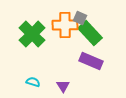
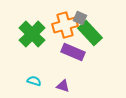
orange cross: rotated 15 degrees counterclockwise
purple rectangle: moved 18 px left, 9 px up
cyan semicircle: moved 1 px right, 1 px up
purple triangle: rotated 40 degrees counterclockwise
